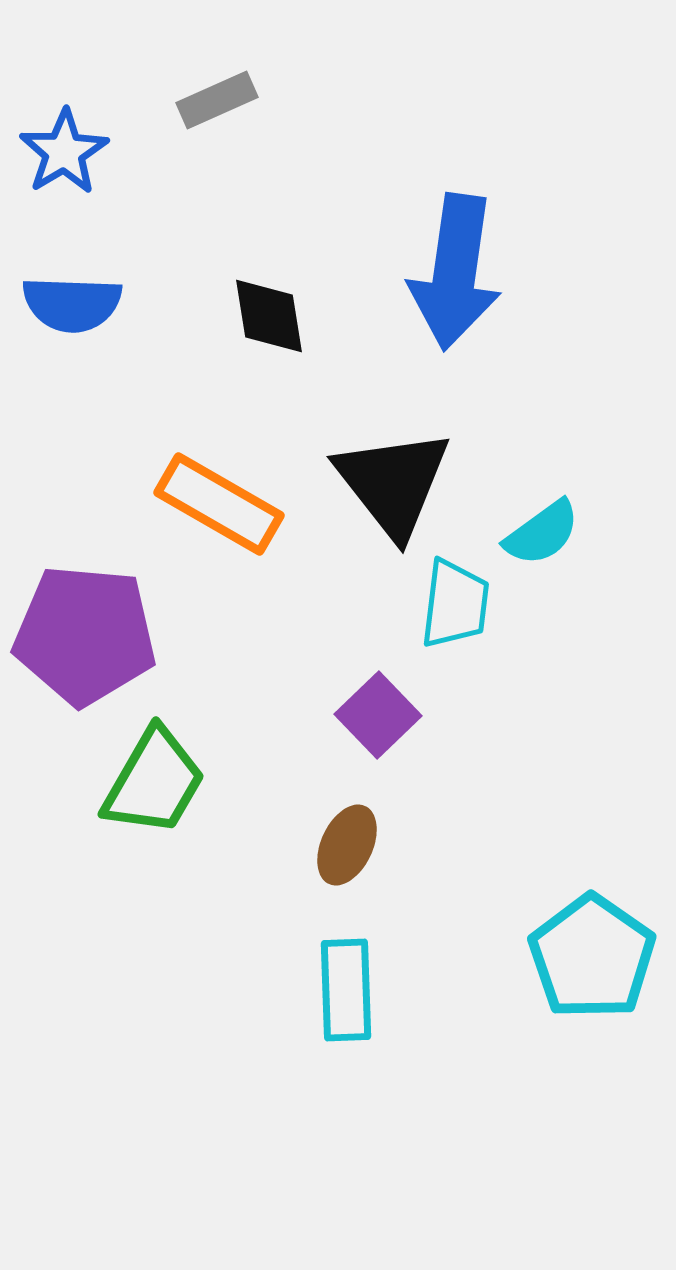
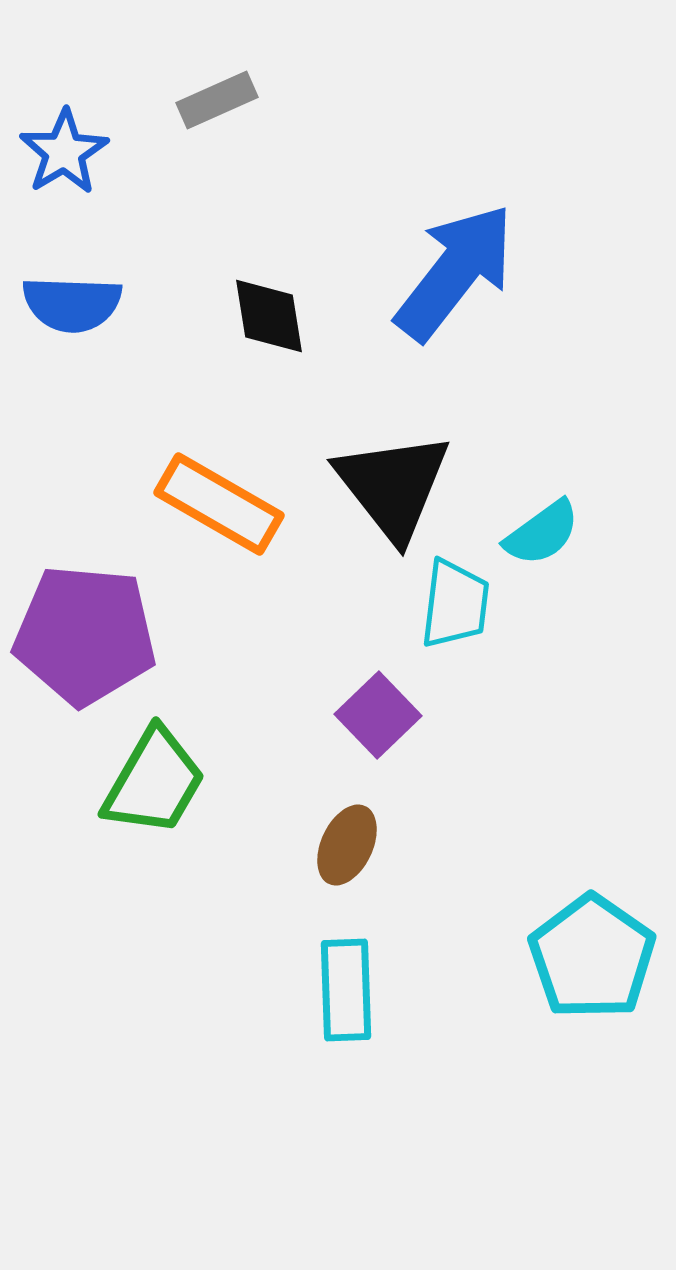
blue arrow: rotated 150 degrees counterclockwise
black triangle: moved 3 px down
